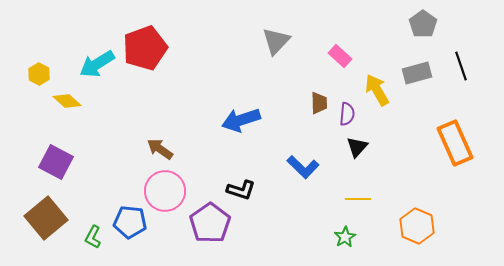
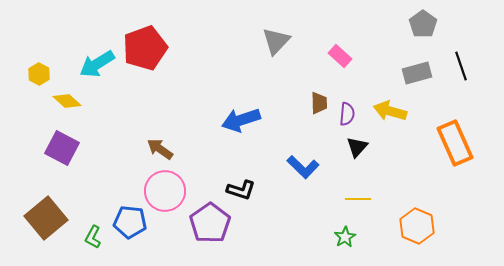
yellow arrow: moved 13 px right, 21 px down; rotated 44 degrees counterclockwise
purple square: moved 6 px right, 14 px up
